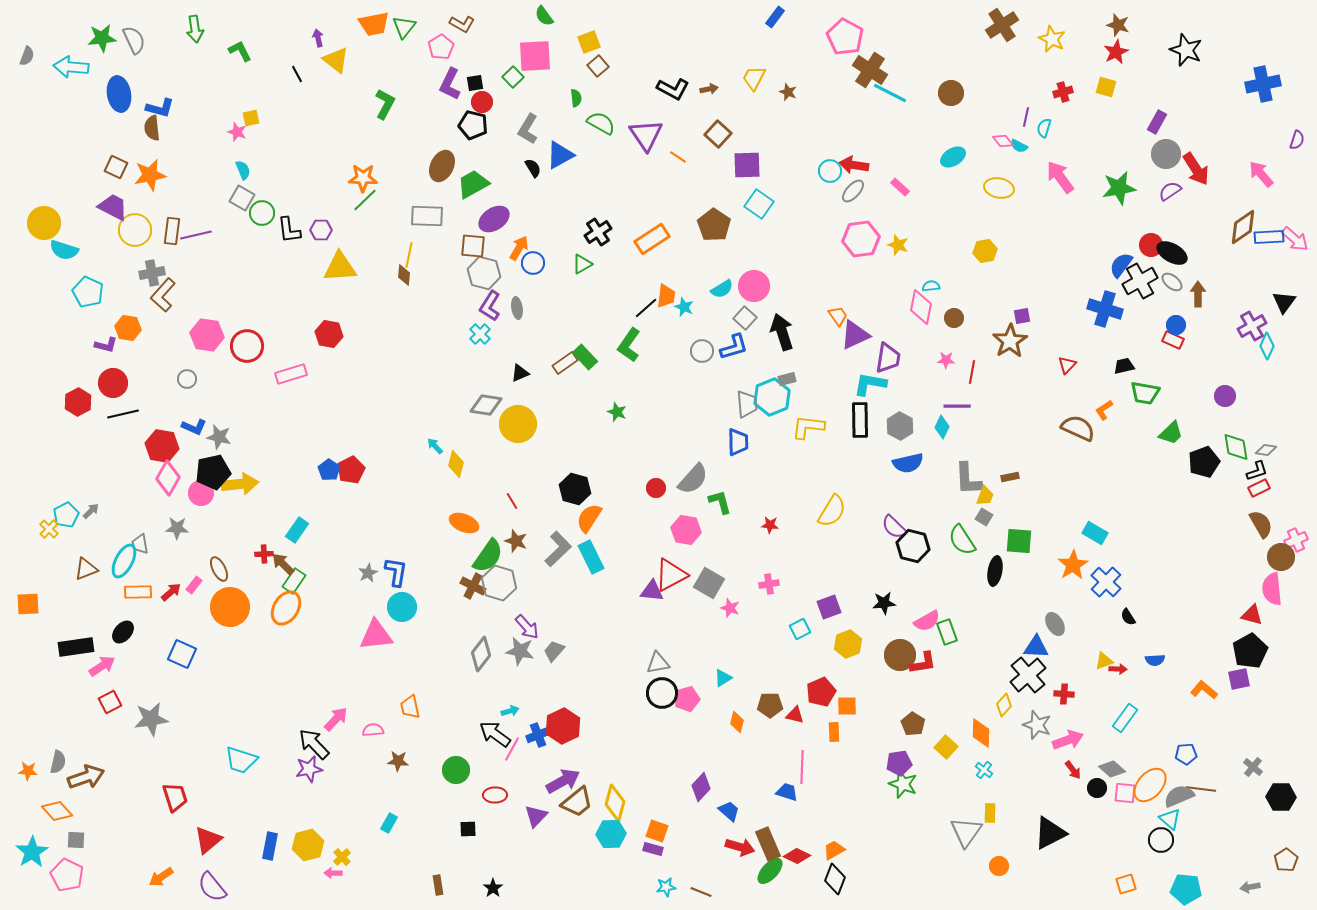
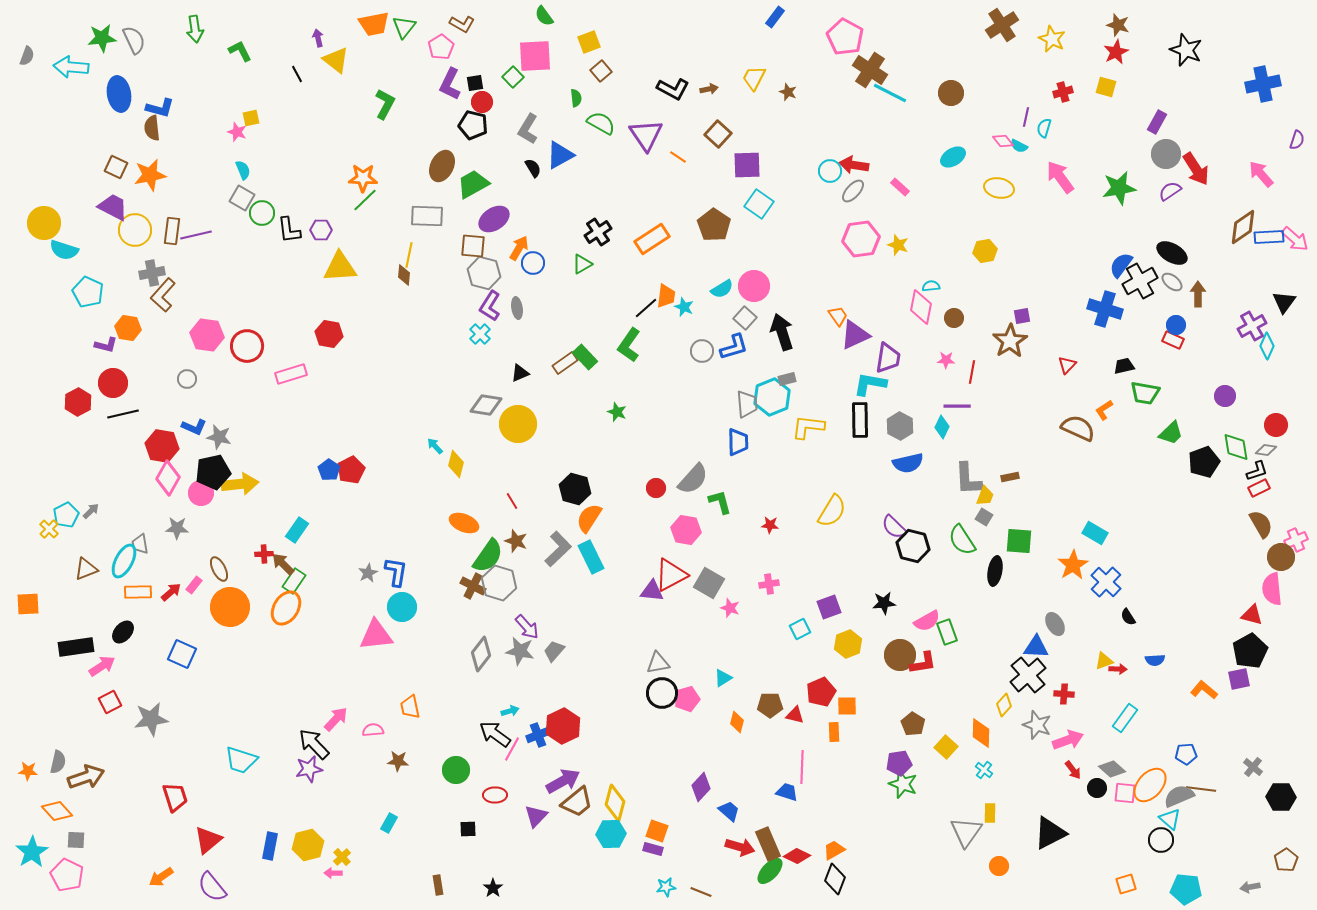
brown square at (598, 66): moved 3 px right, 5 px down
red circle at (1151, 245): moved 125 px right, 180 px down
